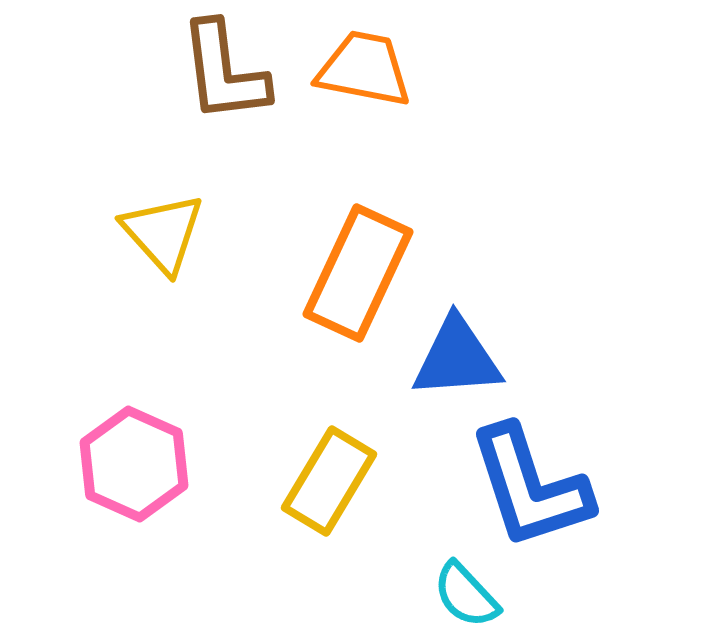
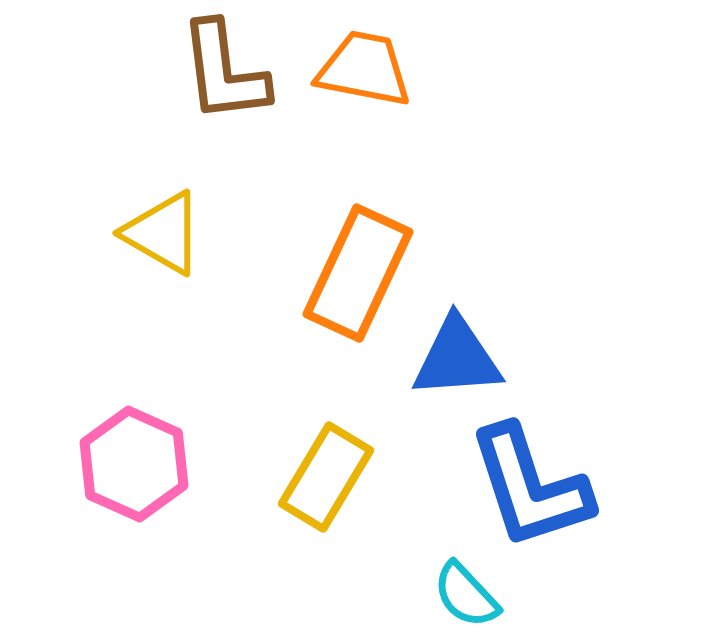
yellow triangle: rotated 18 degrees counterclockwise
yellow rectangle: moved 3 px left, 4 px up
